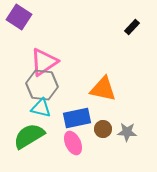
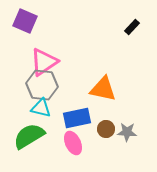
purple square: moved 6 px right, 4 px down; rotated 10 degrees counterclockwise
brown circle: moved 3 px right
